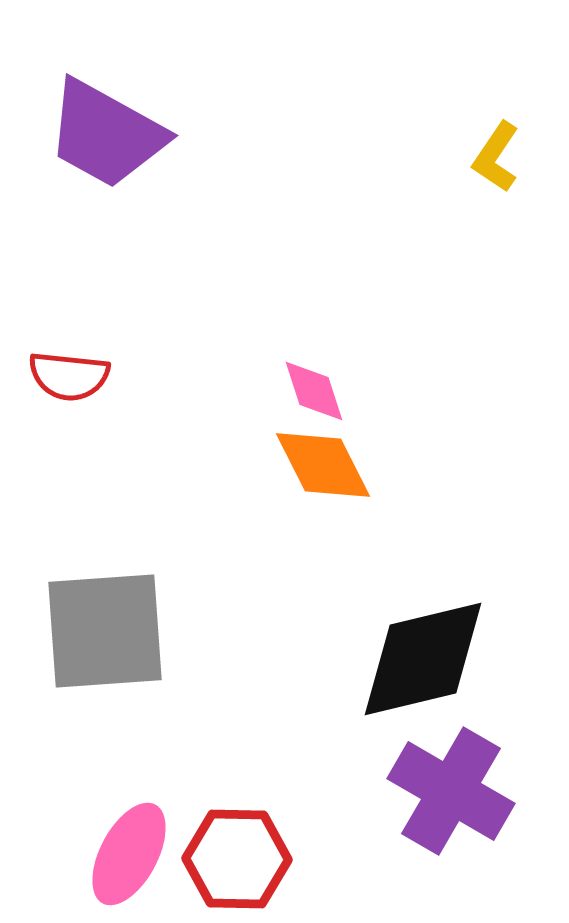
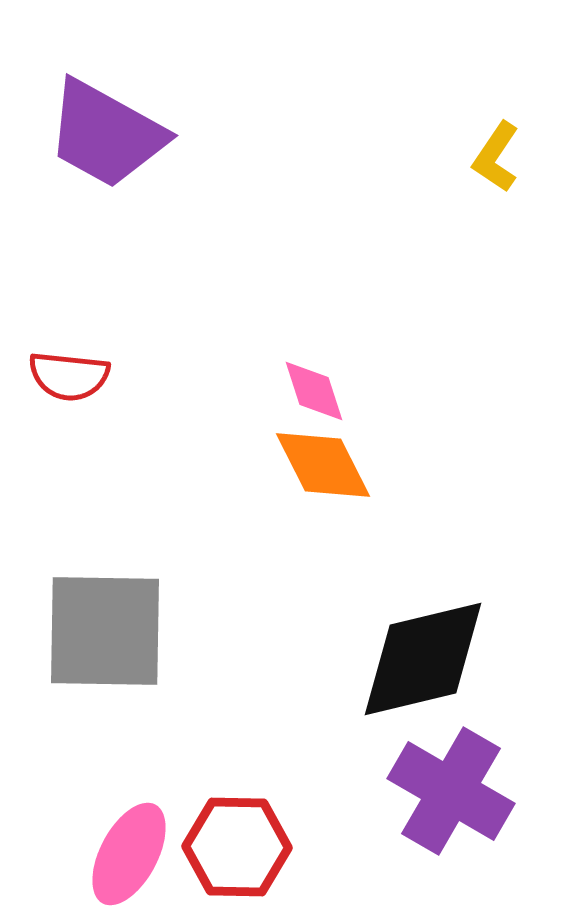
gray square: rotated 5 degrees clockwise
red hexagon: moved 12 px up
